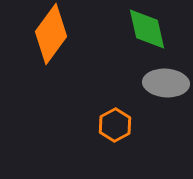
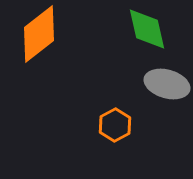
orange diamond: moved 12 px left; rotated 16 degrees clockwise
gray ellipse: moved 1 px right, 1 px down; rotated 12 degrees clockwise
